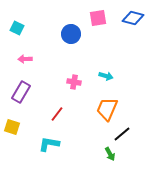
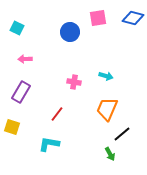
blue circle: moved 1 px left, 2 px up
